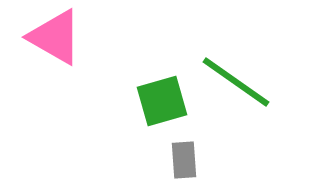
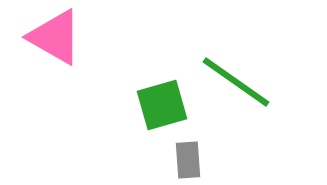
green square: moved 4 px down
gray rectangle: moved 4 px right
